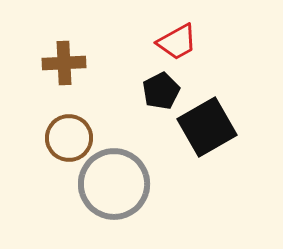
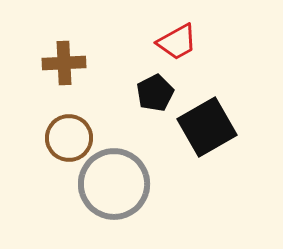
black pentagon: moved 6 px left, 2 px down
